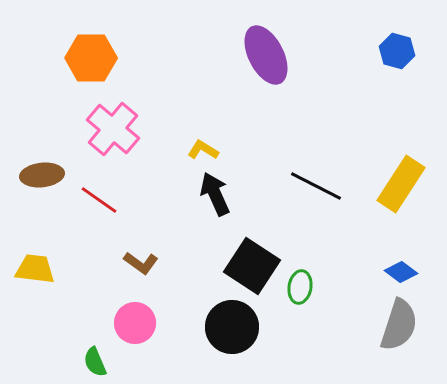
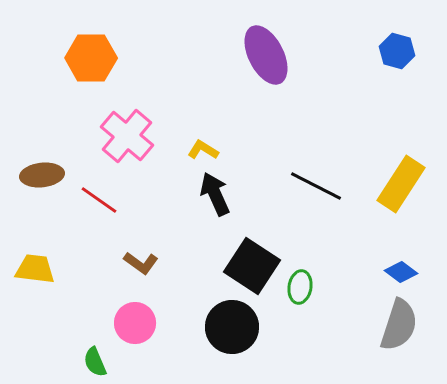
pink cross: moved 14 px right, 7 px down
